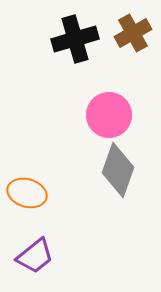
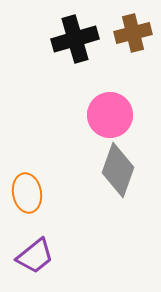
brown cross: rotated 15 degrees clockwise
pink circle: moved 1 px right
orange ellipse: rotated 63 degrees clockwise
